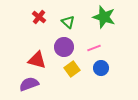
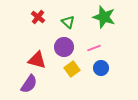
red cross: moved 1 px left
purple semicircle: rotated 144 degrees clockwise
